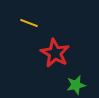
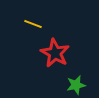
yellow line: moved 4 px right, 1 px down
